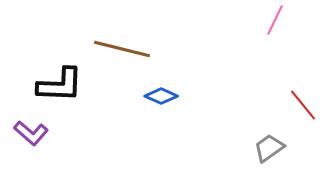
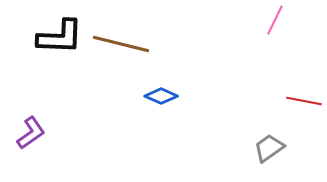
brown line: moved 1 px left, 5 px up
black L-shape: moved 48 px up
red line: moved 1 px right, 4 px up; rotated 40 degrees counterclockwise
purple L-shape: rotated 76 degrees counterclockwise
